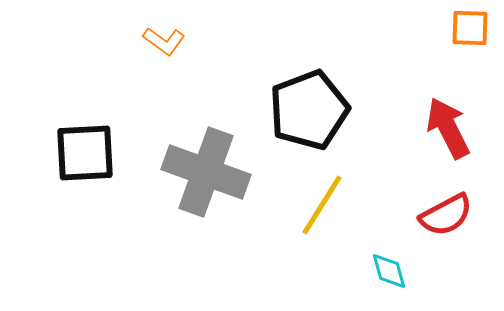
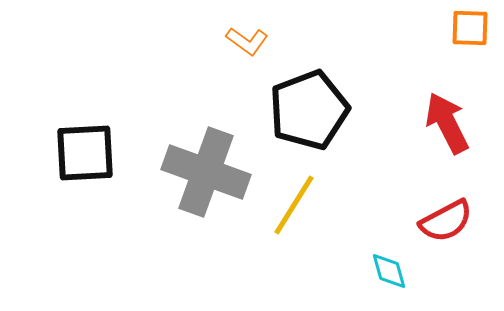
orange L-shape: moved 83 px right
red arrow: moved 1 px left, 5 px up
yellow line: moved 28 px left
red semicircle: moved 6 px down
